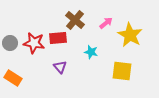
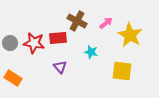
brown cross: moved 2 px right, 1 px down; rotated 12 degrees counterclockwise
